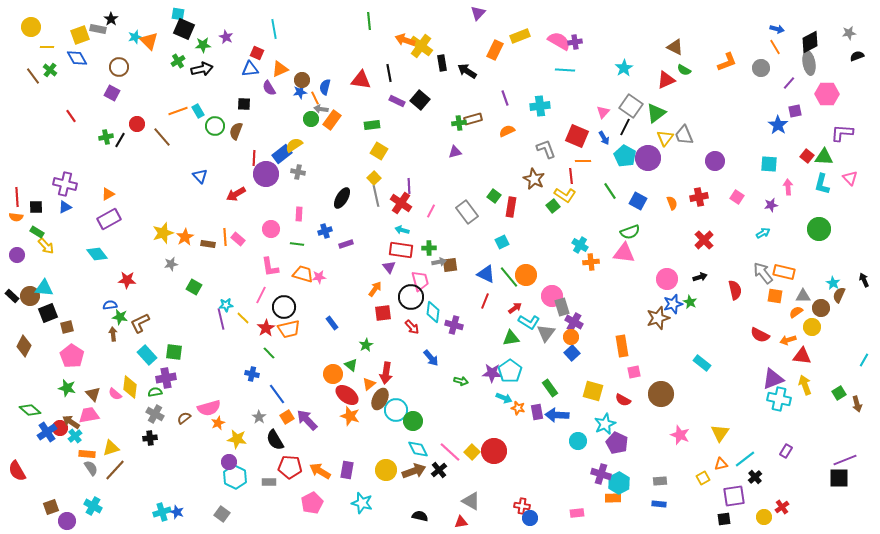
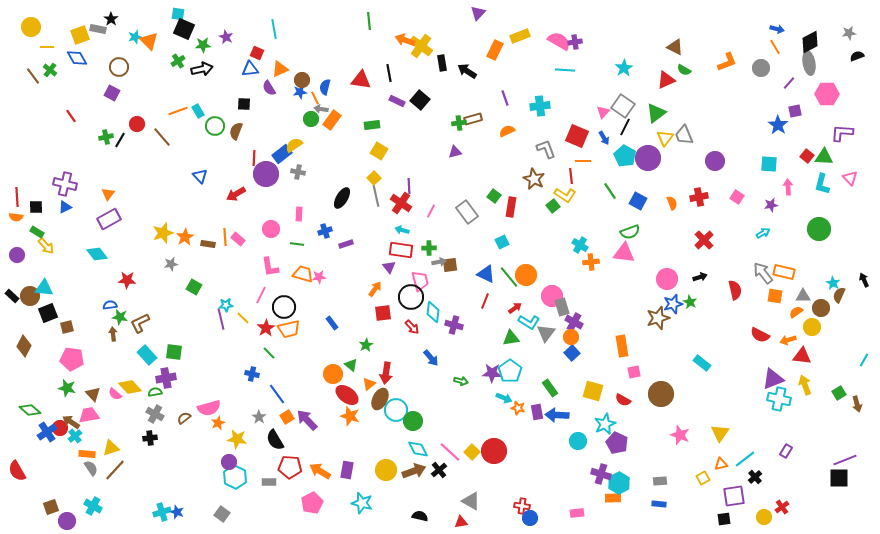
gray square at (631, 106): moved 8 px left
orange triangle at (108, 194): rotated 24 degrees counterclockwise
pink pentagon at (72, 356): moved 3 px down; rotated 25 degrees counterclockwise
yellow diamond at (130, 387): rotated 50 degrees counterclockwise
